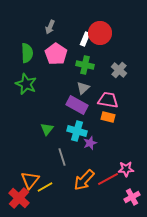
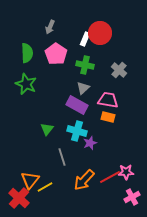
pink star: moved 3 px down
red line: moved 2 px right, 2 px up
